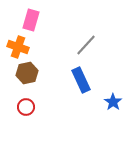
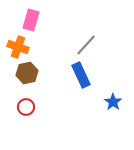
blue rectangle: moved 5 px up
